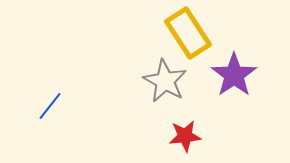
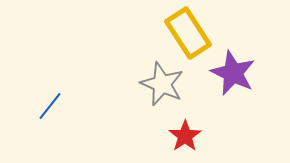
purple star: moved 1 px left, 2 px up; rotated 12 degrees counterclockwise
gray star: moved 3 px left, 3 px down; rotated 6 degrees counterclockwise
red star: rotated 28 degrees counterclockwise
